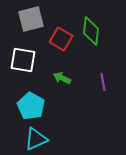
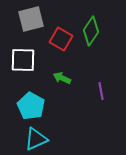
green diamond: rotated 28 degrees clockwise
white square: rotated 8 degrees counterclockwise
purple line: moved 2 px left, 9 px down
